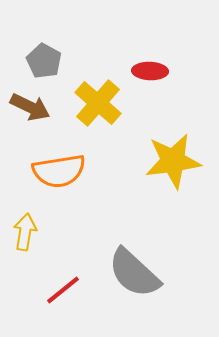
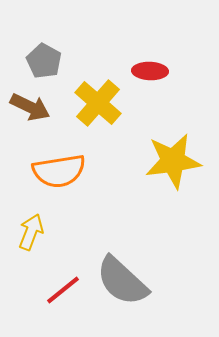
yellow arrow: moved 6 px right; rotated 12 degrees clockwise
gray semicircle: moved 12 px left, 8 px down
